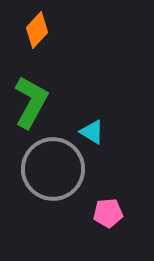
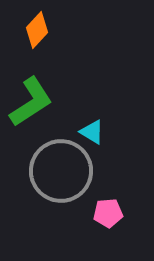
green L-shape: rotated 28 degrees clockwise
gray circle: moved 8 px right, 2 px down
